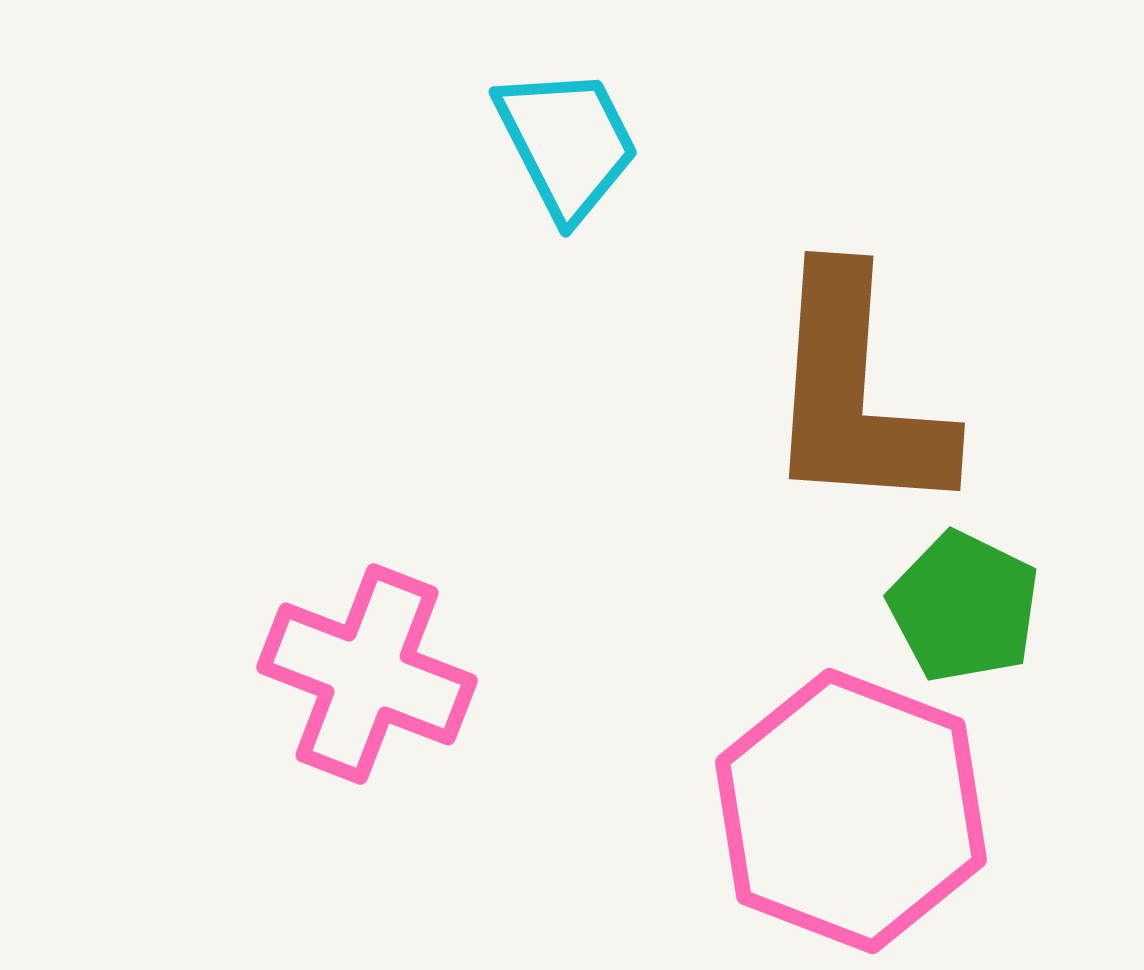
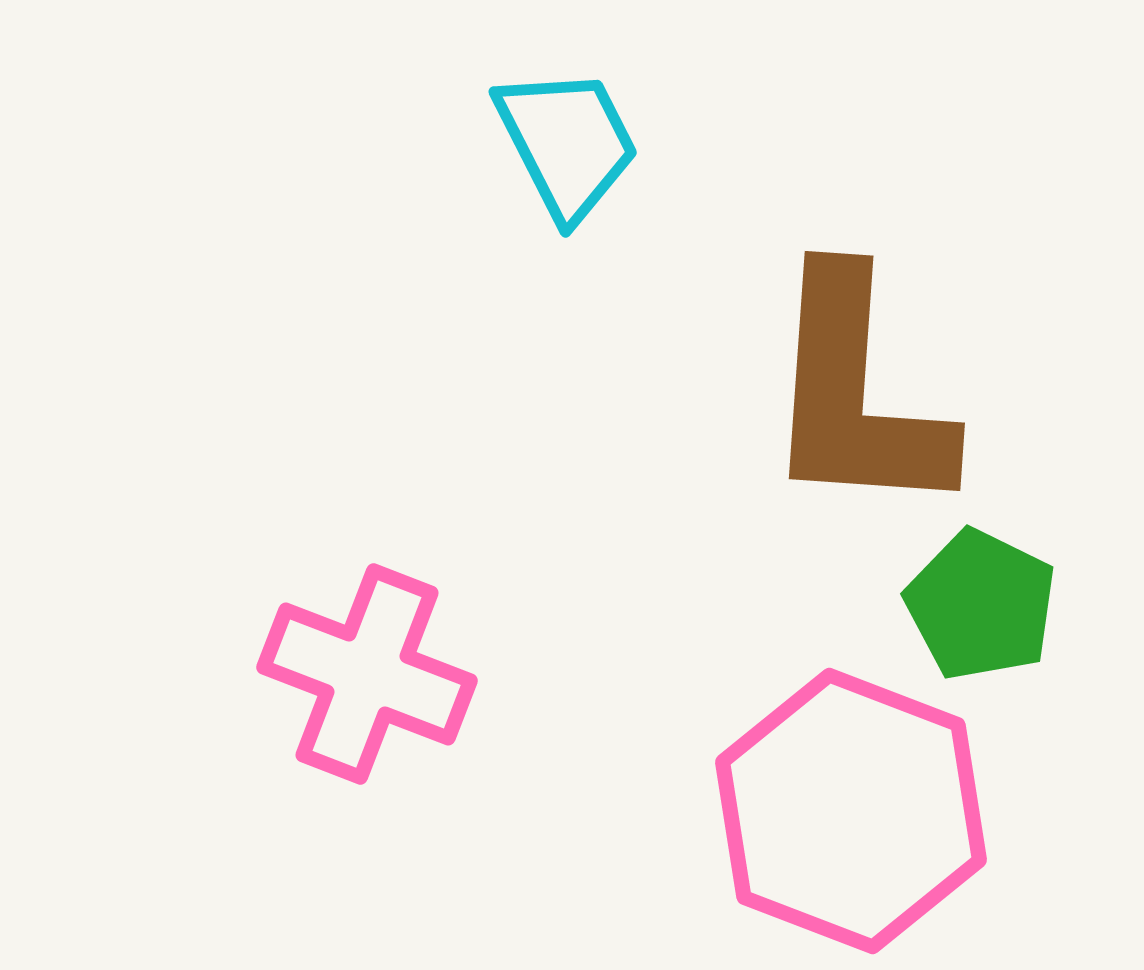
green pentagon: moved 17 px right, 2 px up
